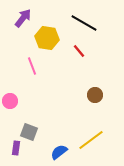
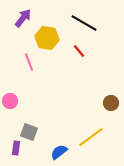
pink line: moved 3 px left, 4 px up
brown circle: moved 16 px right, 8 px down
yellow line: moved 3 px up
